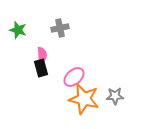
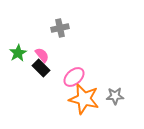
green star: moved 23 px down; rotated 24 degrees clockwise
pink semicircle: rotated 35 degrees counterclockwise
black rectangle: rotated 30 degrees counterclockwise
